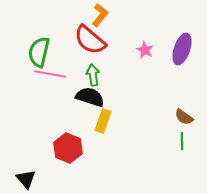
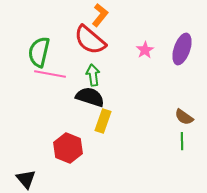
pink star: rotated 12 degrees clockwise
